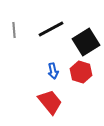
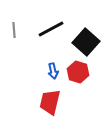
black square: rotated 16 degrees counterclockwise
red hexagon: moved 3 px left
red trapezoid: rotated 128 degrees counterclockwise
